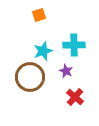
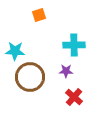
cyan star: moved 28 px left; rotated 24 degrees clockwise
purple star: rotated 24 degrees counterclockwise
red cross: moved 1 px left
